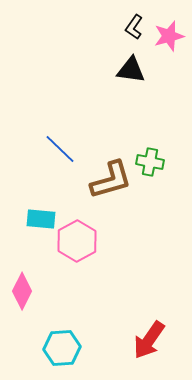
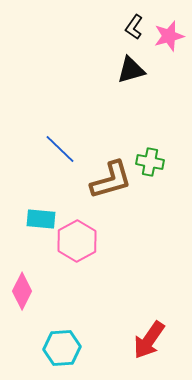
black triangle: rotated 24 degrees counterclockwise
